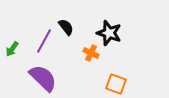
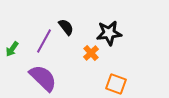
black star: rotated 25 degrees counterclockwise
orange cross: rotated 21 degrees clockwise
